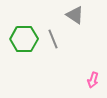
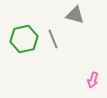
gray triangle: rotated 18 degrees counterclockwise
green hexagon: rotated 12 degrees counterclockwise
